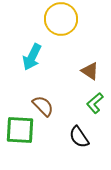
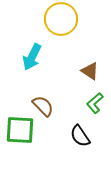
black semicircle: moved 1 px right, 1 px up
